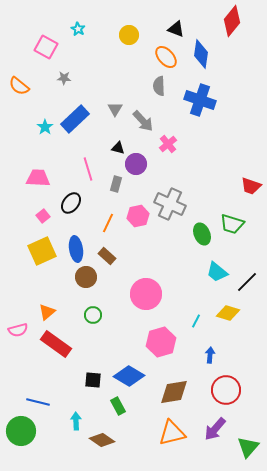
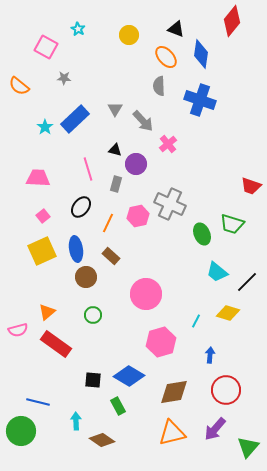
black triangle at (118, 148): moved 3 px left, 2 px down
black ellipse at (71, 203): moved 10 px right, 4 px down
brown rectangle at (107, 256): moved 4 px right
